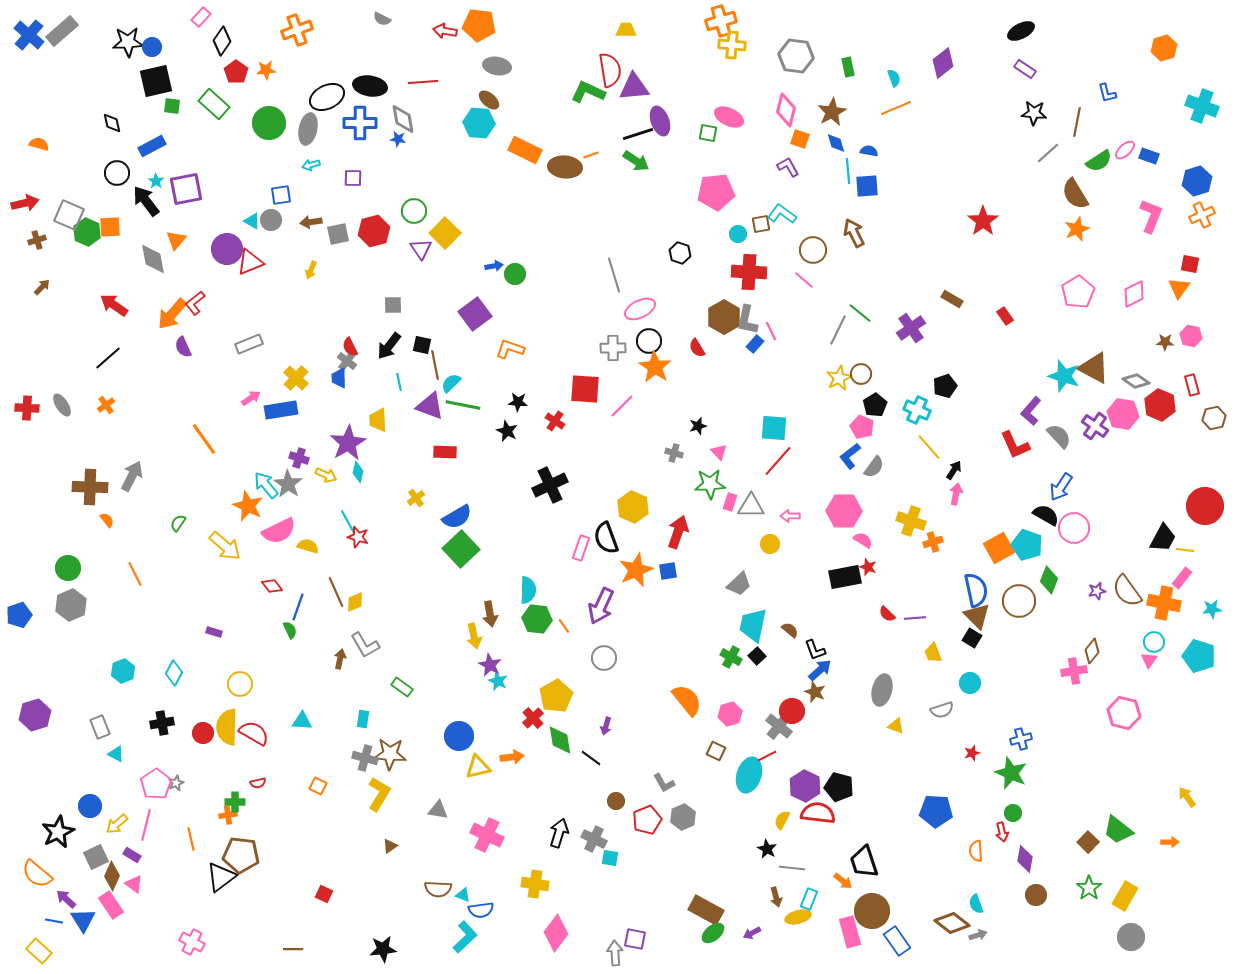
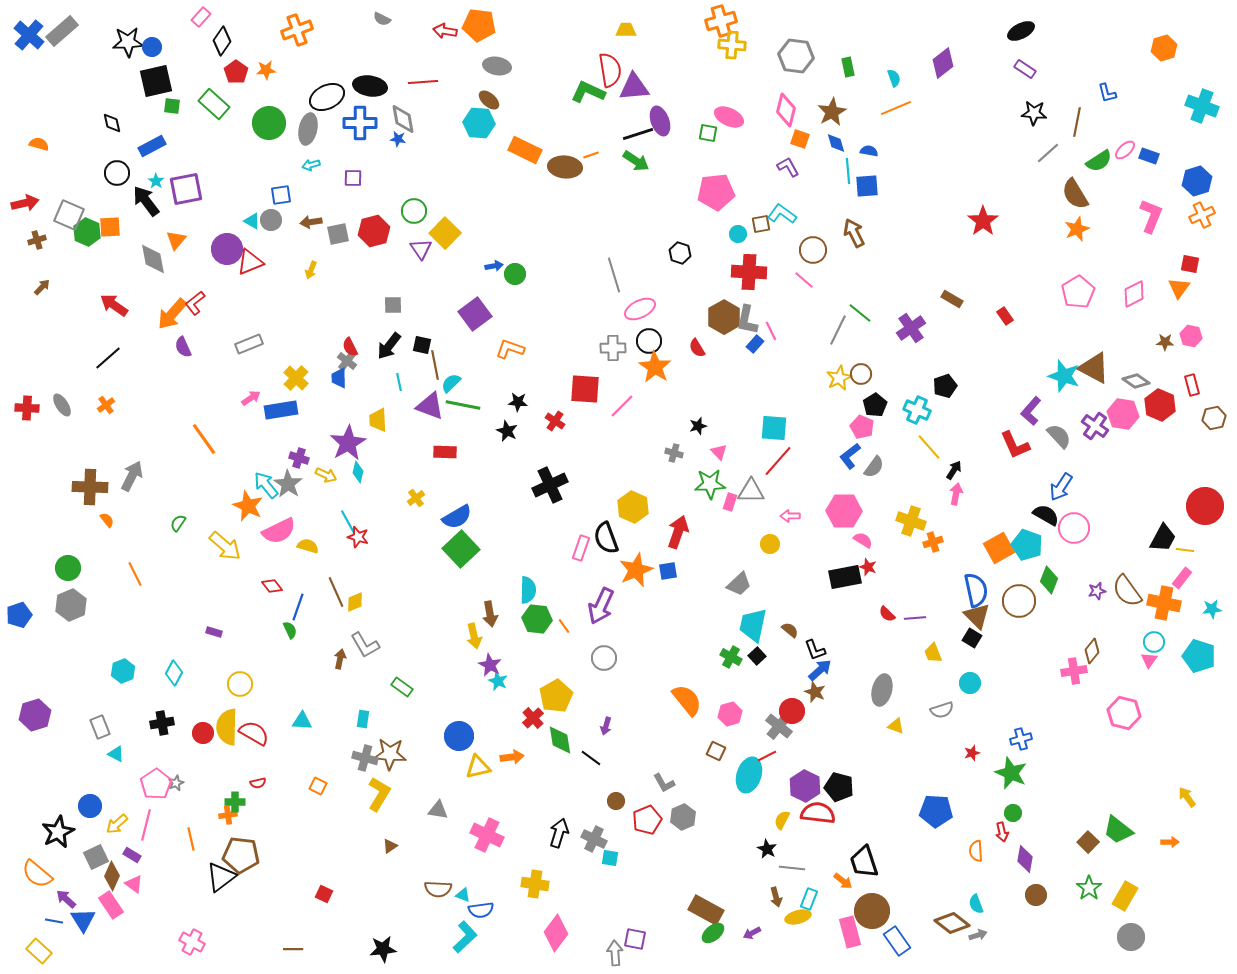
gray triangle at (751, 506): moved 15 px up
